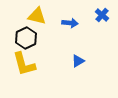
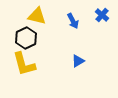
blue arrow: moved 3 px right, 2 px up; rotated 56 degrees clockwise
